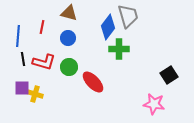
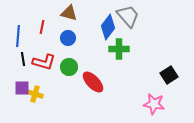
gray trapezoid: rotated 25 degrees counterclockwise
